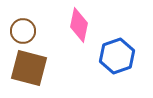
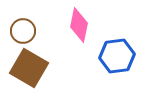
blue hexagon: rotated 12 degrees clockwise
brown square: rotated 15 degrees clockwise
